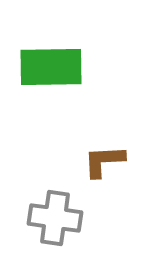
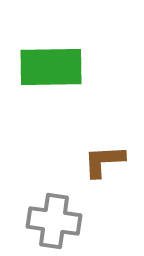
gray cross: moved 1 px left, 3 px down
